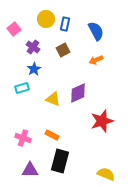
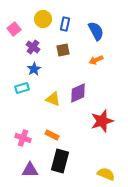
yellow circle: moved 3 px left
brown square: rotated 16 degrees clockwise
